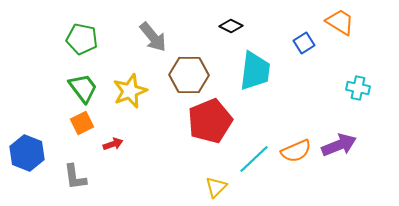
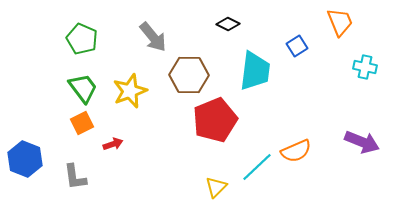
orange trapezoid: rotated 36 degrees clockwise
black diamond: moved 3 px left, 2 px up
green pentagon: rotated 12 degrees clockwise
blue square: moved 7 px left, 3 px down
cyan cross: moved 7 px right, 21 px up
red pentagon: moved 5 px right, 1 px up
purple arrow: moved 23 px right, 3 px up; rotated 44 degrees clockwise
blue hexagon: moved 2 px left, 6 px down
cyan line: moved 3 px right, 8 px down
